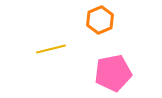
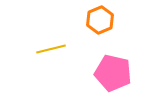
pink pentagon: rotated 24 degrees clockwise
